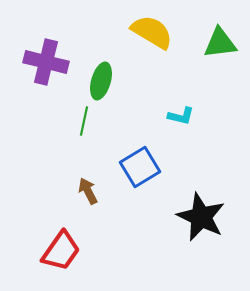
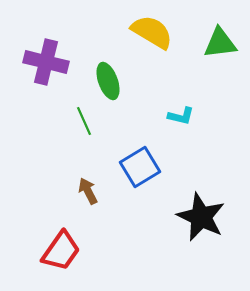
green ellipse: moved 7 px right; rotated 36 degrees counterclockwise
green line: rotated 36 degrees counterclockwise
